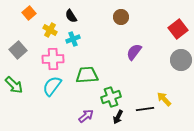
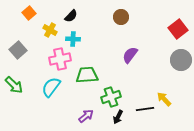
black semicircle: rotated 104 degrees counterclockwise
cyan cross: rotated 24 degrees clockwise
purple semicircle: moved 4 px left, 3 px down
pink cross: moved 7 px right; rotated 10 degrees counterclockwise
cyan semicircle: moved 1 px left, 1 px down
